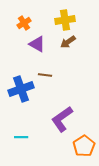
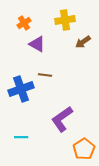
brown arrow: moved 15 px right
orange pentagon: moved 3 px down
